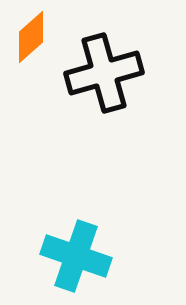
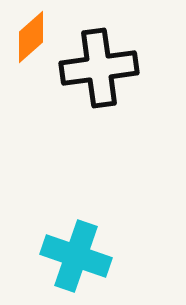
black cross: moved 5 px left, 5 px up; rotated 8 degrees clockwise
